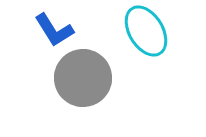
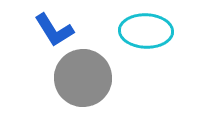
cyan ellipse: rotated 57 degrees counterclockwise
